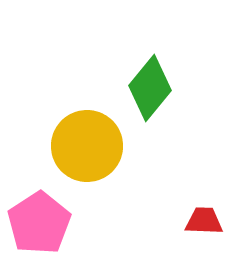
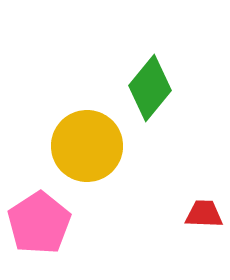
red trapezoid: moved 7 px up
